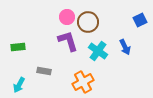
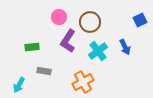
pink circle: moved 8 px left
brown circle: moved 2 px right
purple L-shape: rotated 130 degrees counterclockwise
green rectangle: moved 14 px right
cyan cross: rotated 18 degrees clockwise
